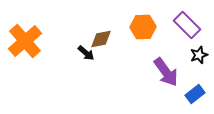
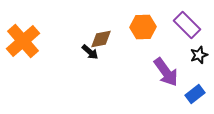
orange cross: moved 2 px left
black arrow: moved 4 px right, 1 px up
